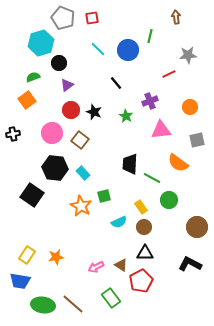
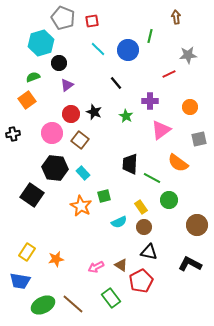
red square at (92, 18): moved 3 px down
purple cross at (150, 101): rotated 21 degrees clockwise
red circle at (71, 110): moved 4 px down
pink triangle at (161, 130): rotated 30 degrees counterclockwise
gray square at (197, 140): moved 2 px right, 1 px up
brown circle at (197, 227): moved 2 px up
black triangle at (145, 253): moved 4 px right, 1 px up; rotated 12 degrees clockwise
yellow rectangle at (27, 255): moved 3 px up
orange star at (56, 257): moved 2 px down
green ellipse at (43, 305): rotated 35 degrees counterclockwise
